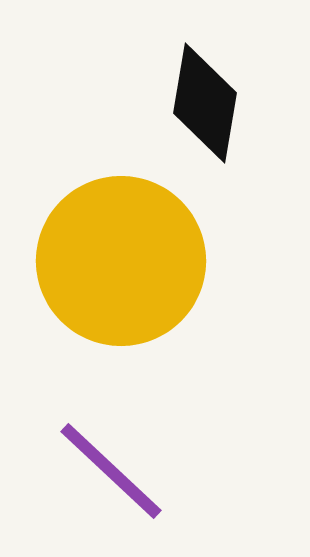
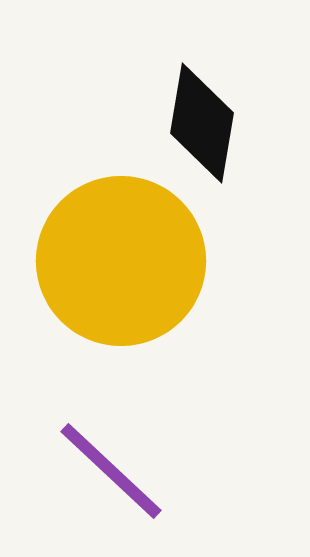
black diamond: moved 3 px left, 20 px down
